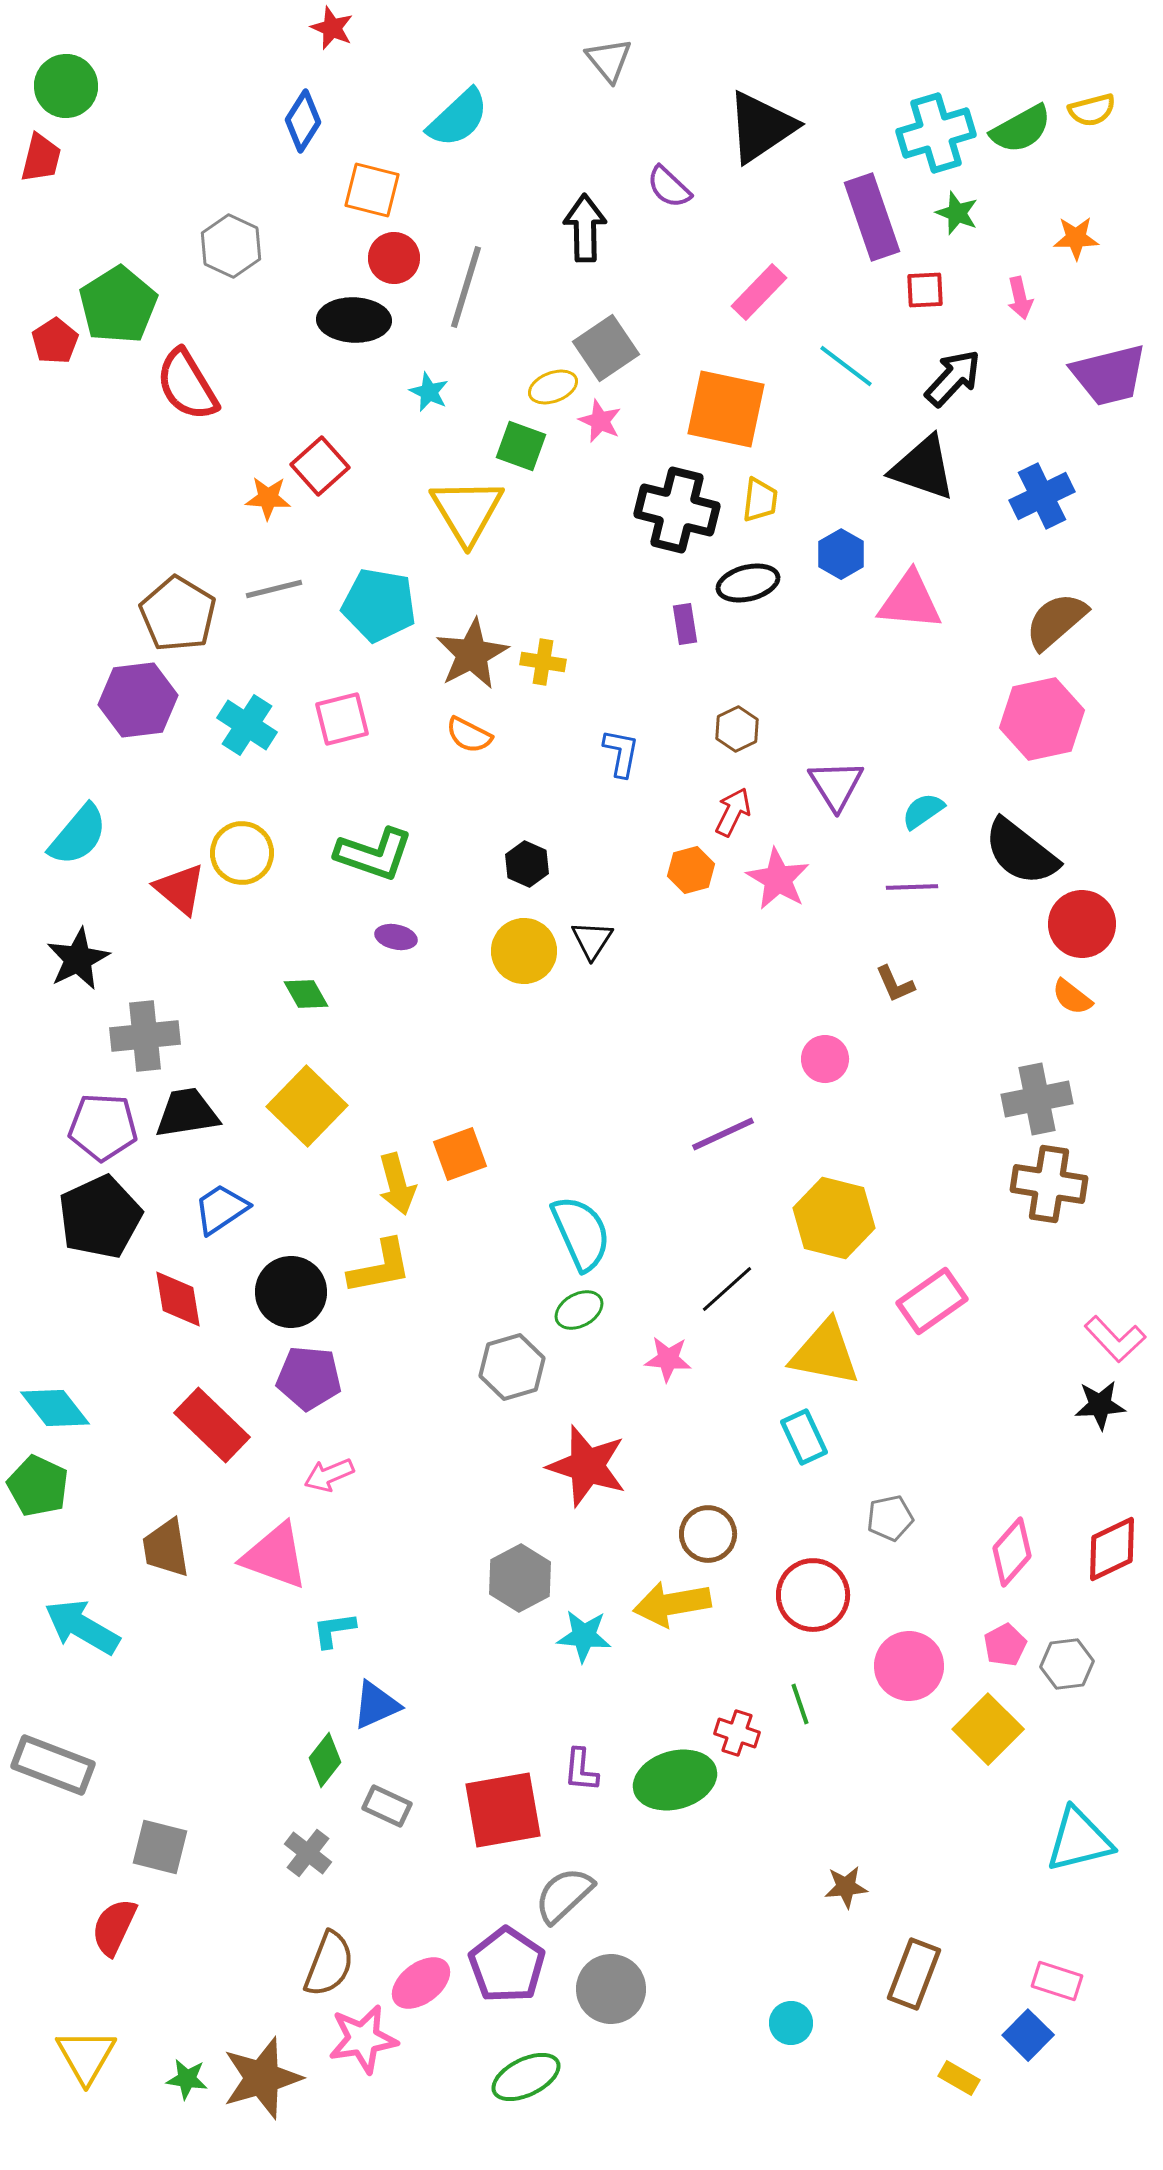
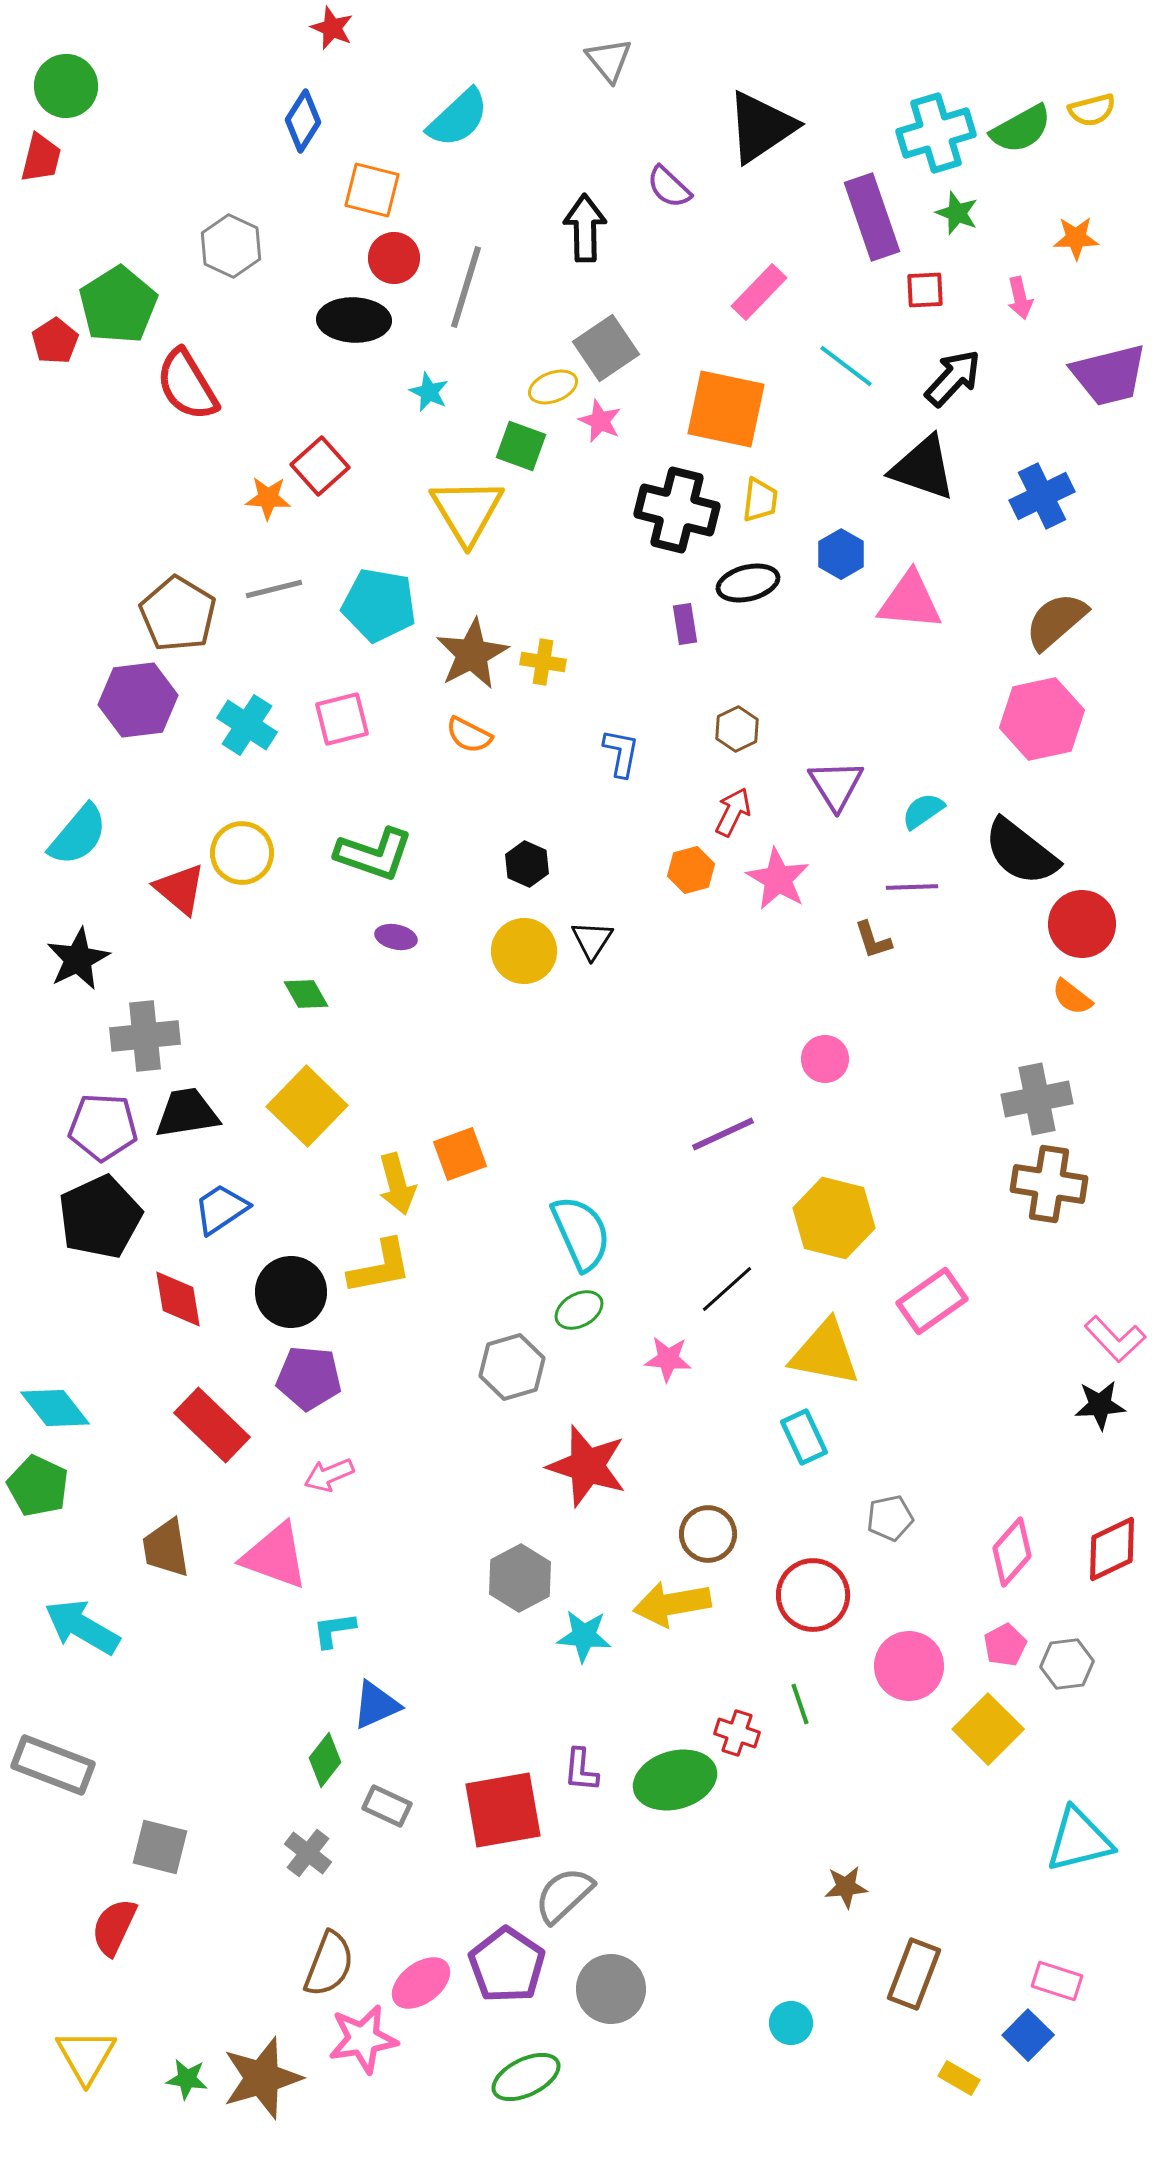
brown L-shape at (895, 984): moved 22 px left, 44 px up; rotated 6 degrees clockwise
